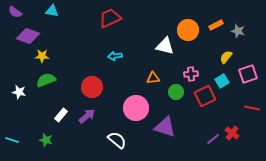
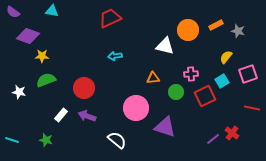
purple semicircle: moved 2 px left
red circle: moved 8 px left, 1 px down
purple arrow: rotated 120 degrees counterclockwise
